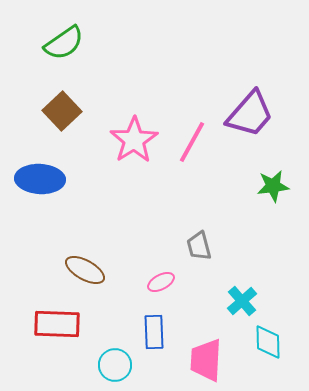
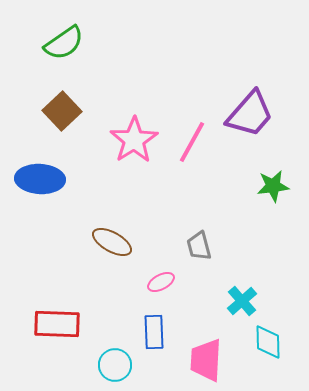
brown ellipse: moved 27 px right, 28 px up
